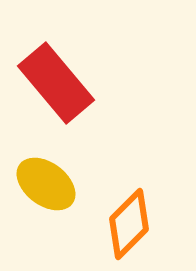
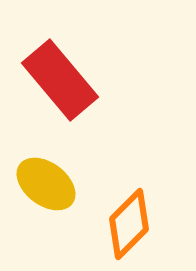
red rectangle: moved 4 px right, 3 px up
